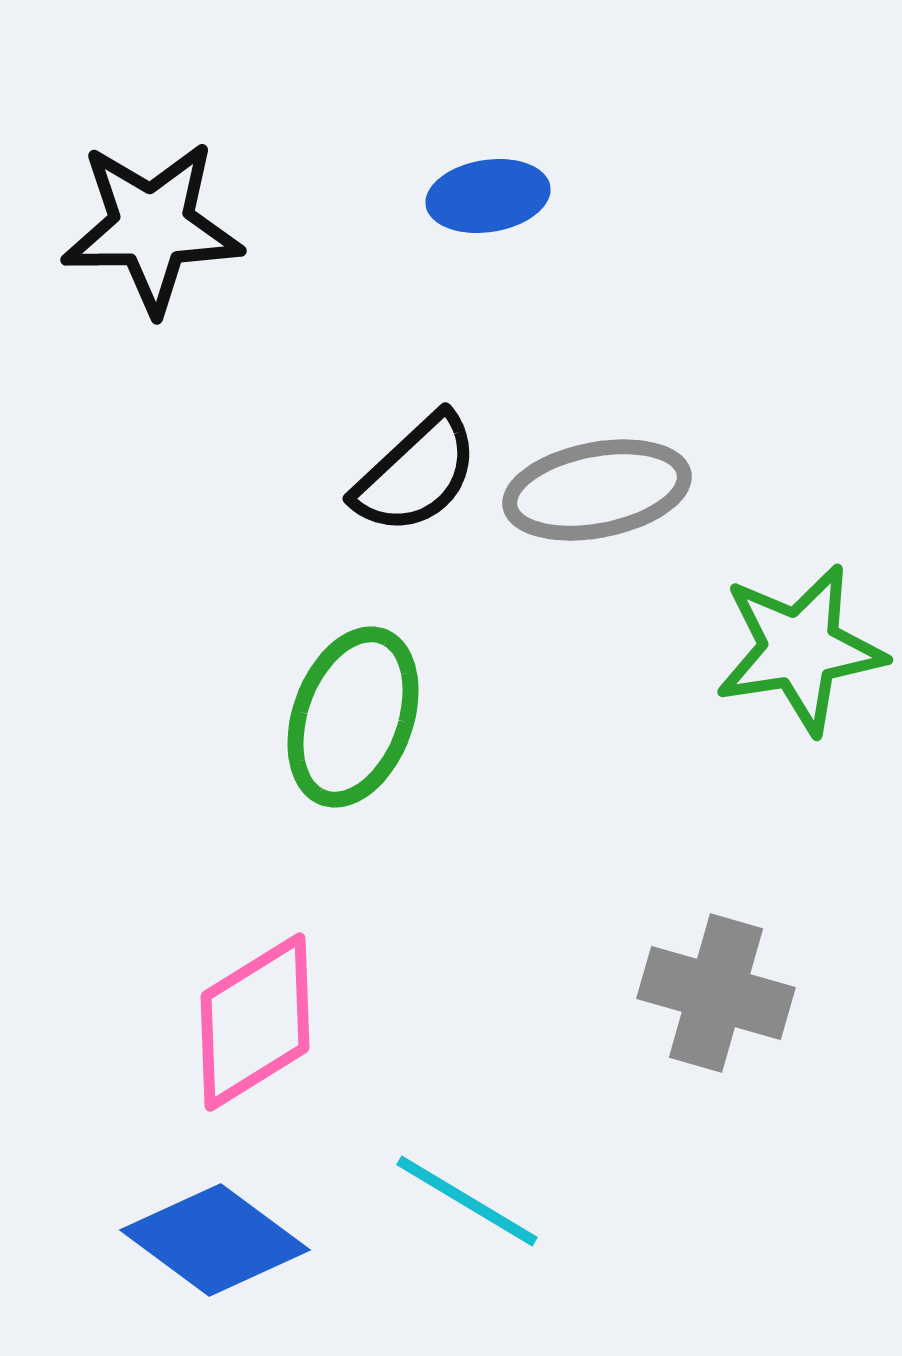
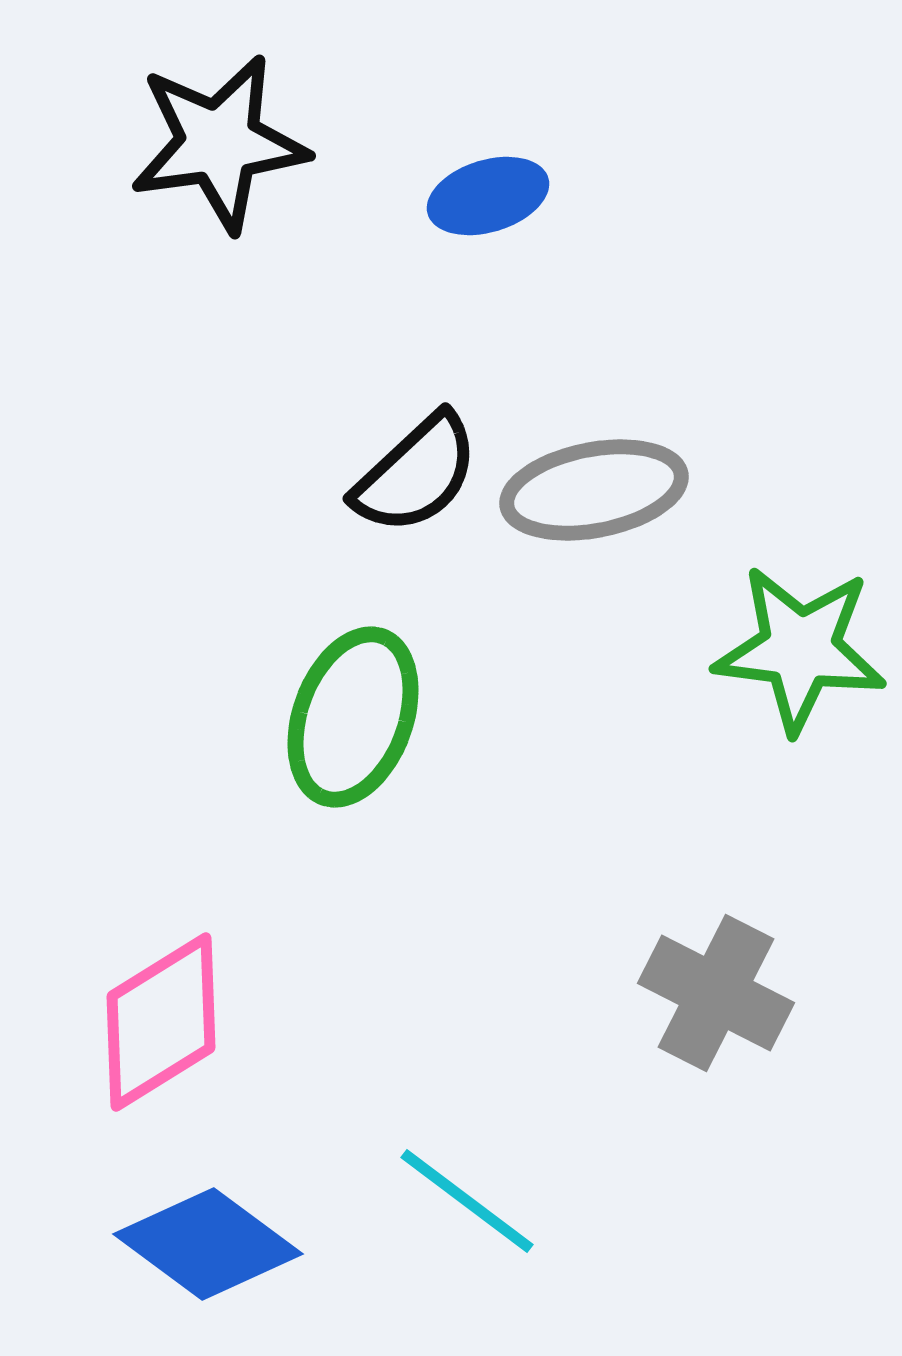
blue ellipse: rotated 8 degrees counterclockwise
black star: moved 67 px right, 84 px up; rotated 7 degrees counterclockwise
gray ellipse: moved 3 px left
green star: rotated 16 degrees clockwise
gray cross: rotated 11 degrees clockwise
pink diamond: moved 94 px left
cyan line: rotated 6 degrees clockwise
blue diamond: moved 7 px left, 4 px down
